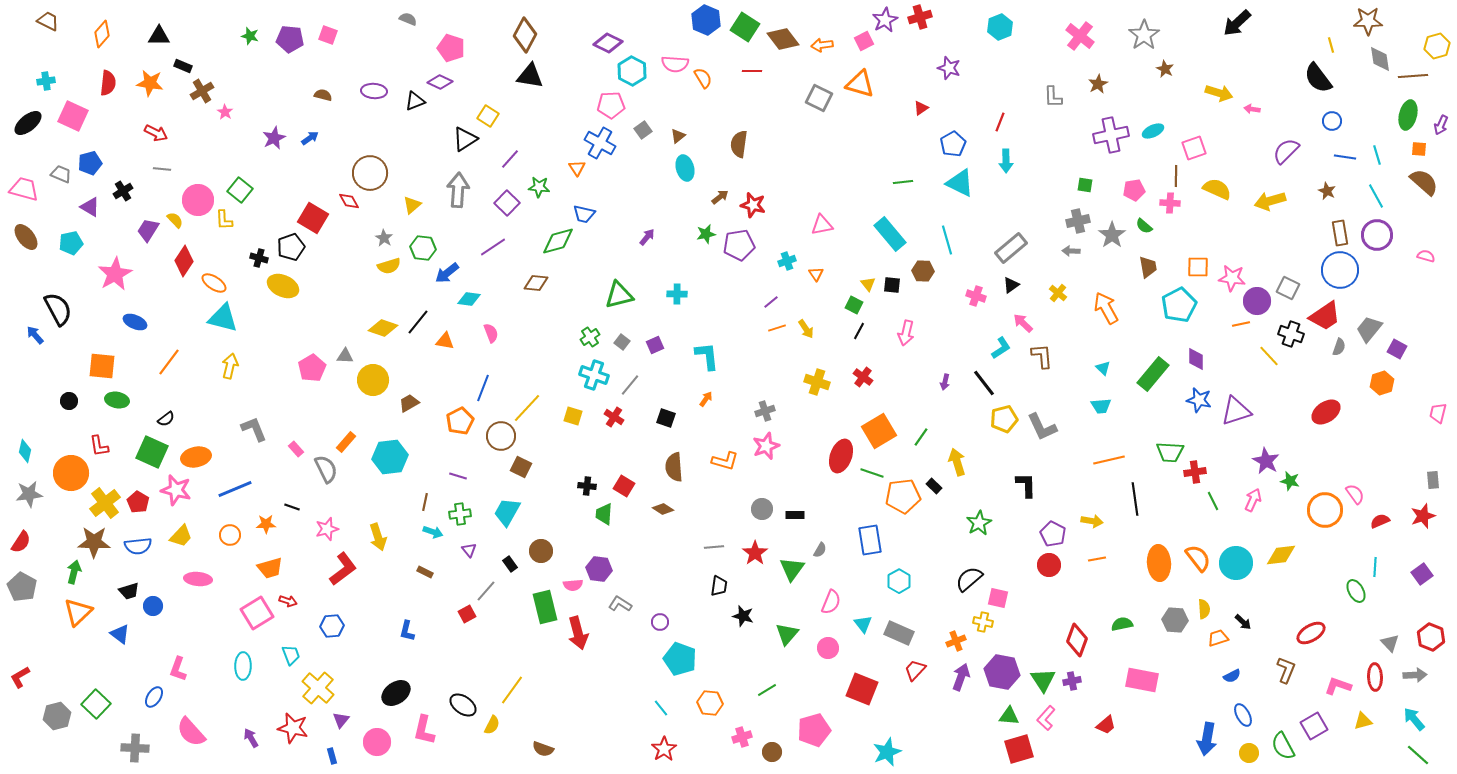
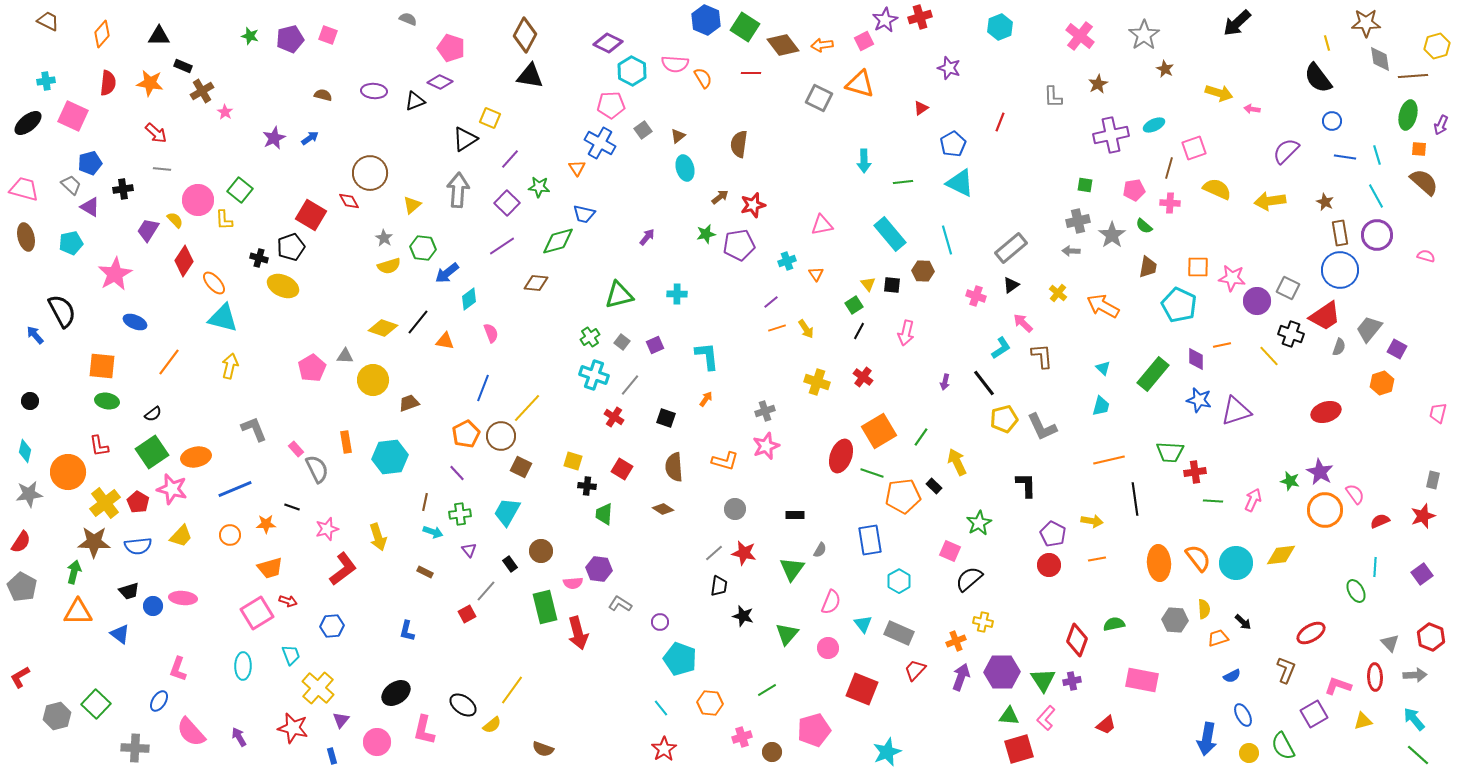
brown star at (1368, 21): moved 2 px left, 2 px down
purple pentagon at (290, 39): rotated 20 degrees counterclockwise
brown diamond at (783, 39): moved 6 px down
yellow line at (1331, 45): moved 4 px left, 2 px up
red line at (752, 71): moved 1 px left, 2 px down
yellow square at (488, 116): moved 2 px right, 2 px down; rotated 10 degrees counterclockwise
cyan ellipse at (1153, 131): moved 1 px right, 6 px up
red arrow at (156, 133): rotated 15 degrees clockwise
cyan arrow at (1006, 161): moved 142 px left
gray trapezoid at (61, 174): moved 10 px right, 11 px down; rotated 20 degrees clockwise
brown line at (1176, 176): moved 7 px left, 8 px up; rotated 15 degrees clockwise
black cross at (123, 191): moved 2 px up; rotated 24 degrees clockwise
brown star at (1327, 191): moved 2 px left, 11 px down
yellow arrow at (1270, 201): rotated 8 degrees clockwise
red star at (753, 205): rotated 30 degrees counterclockwise
red square at (313, 218): moved 2 px left, 3 px up
brown ellipse at (26, 237): rotated 24 degrees clockwise
purple line at (493, 247): moved 9 px right, 1 px up
brown trapezoid at (1148, 267): rotated 20 degrees clockwise
orange ellipse at (214, 283): rotated 15 degrees clockwise
cyan diamond at (469, 299): rotated 45 degrees counterclockwise
green square at (854, 305): rotated 30 degrees clockwise
cyan pentagon at (1179, 305): rotated 20 degrees counterclockwise
orange arrow at (1106, 308): moved 3 px left, 2 px up; rotated 32 degrees counterclockwise
black semicircle at (58, 309): moved 4 px right, 2 px down
orange line at (1241, 324): moved 19 px left, 21 px down
green ellipse at (117, 400): moved 10 px left, 1 px down
black circle at (69, 401): moved 39 px left
brown trapezoid at (409, 403): rotated 10 degrees clockwise
cyan trapezoid at (1101, 406): rotated 70 degrees counterclockwise
red ellipse at (1326, 412): rotated 16 degrees clockwise
yellow square at (573, 416): moved 45 px down
black semicircle at (166, 419): moved 13 px left, 5 px up
orange pentagon at (460, 421): moved 6 px right, 13 px down
orange rectangle at (346, 442): rotated 50 degrees counterclockwise
green square at (152, 452): rotated 32 degrees clockwise
purple star at (1266, 461): moved 54 px right, 11 px down
yellow arrow at (957, 462): rotated 8 degrees counterclockwise
gray semicircle at (326, 469): moved 9 px left
orange circle at (71, 473): moved 3 px left, 1 px up
purple line at (458, 476): moved 1 px left, 3 px up; rotated 30 degrees clockwise
gray rectangle at (1433, 480): rotated 18 degrees clockwise
red square at (624, 486): moved 2 px left, 17 px up
pink star at (176, 490): moved 4 px left, 1 px up
green line at (1213, 501): rotated 60 degrees counterclockwise
gray circle at (762, 509): moved 27 px left
gray line at (714, 547): moved 6 px down; rotated 36 degrees counterclockwise
red star at (755, 553): moved 11 px left; rotated 25 degrees counterclockwise
pink ellipse at (198, 579): moved 15 px left, 19 px down
pink semicircle at (573, 585): moved 2 px up
pink square at (998, 598): moved 48 px left, 47 px up; rotated 10 degrees clockwise
orange triangle at (78, 612): rotated 44 degrees clockwise
green semicircle at (1122, 624): moved 8 px left
purple hexagon at (1002, 672): rotated 12 degrees counterclockwise
blue ellipse at (154, 697): moved 5 px right, 4 px down
yellow semicircle at (492, 725): rotated 24 degrees clockwise
purple square at (1314, 726): moved 12 px up
purple arrow at (251, 738): moved 12 px left, 1 px up
